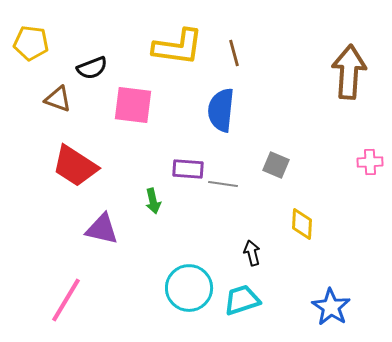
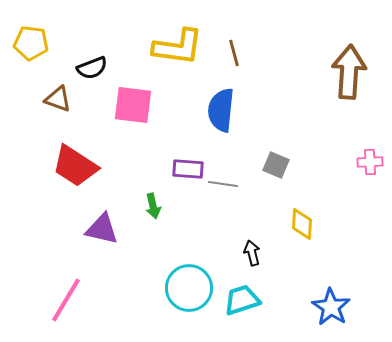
green arrow: moved 5 px down
